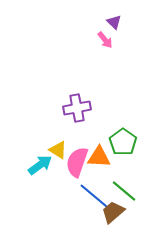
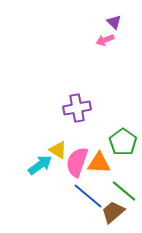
pink arrow: rotated 108 degrees clockwise
orange triangle: moved 6 px down
blue line: moved 6 px left
